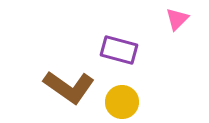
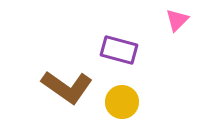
pink triangle: moved 1 px down
brown L-shape: moved 2 px left
